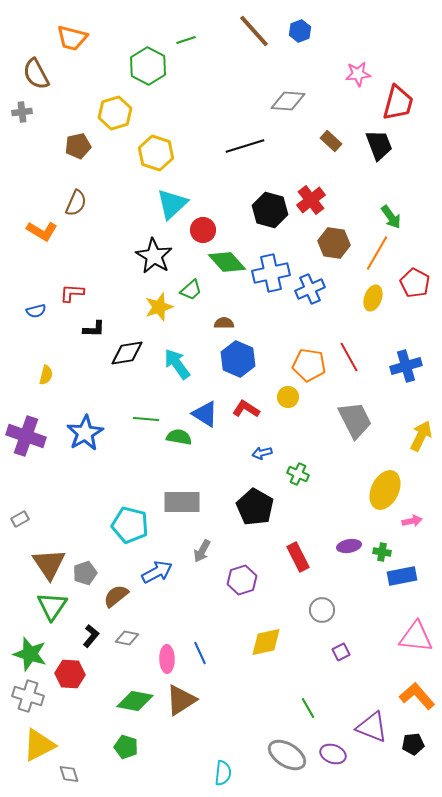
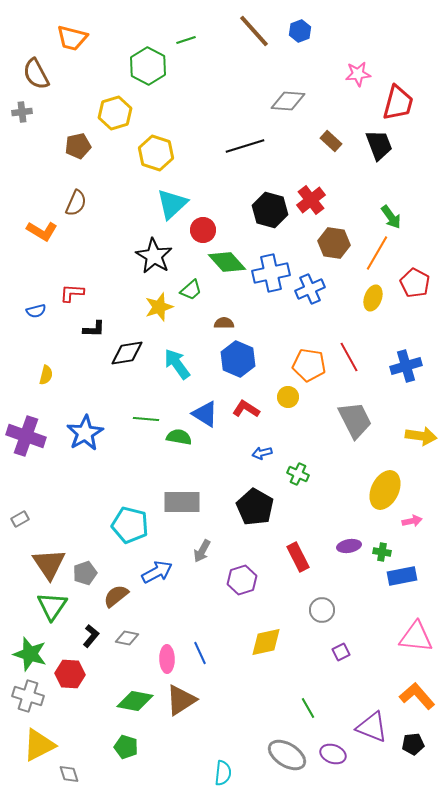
yellow arrow at (421, 436): rotated 72 degrees clockwise
